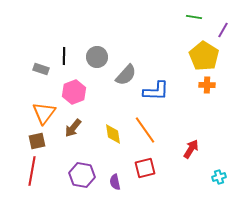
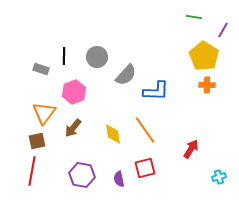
purple semicircle: moved 4 px right, 3 px up
